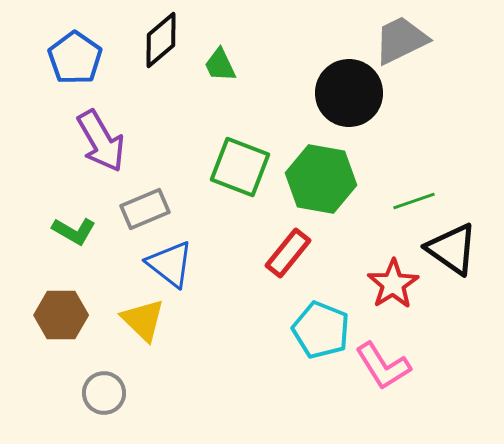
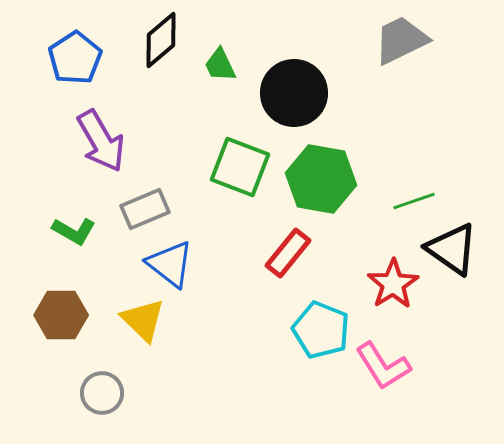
blue pentagon: rotated 4 degrees clockwise
black circle: moved 55 px left
gray circle: moved 2 px left
